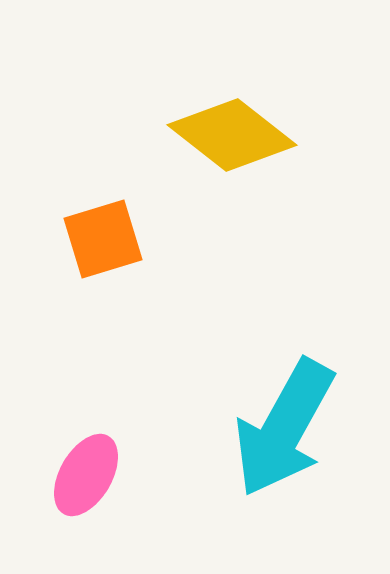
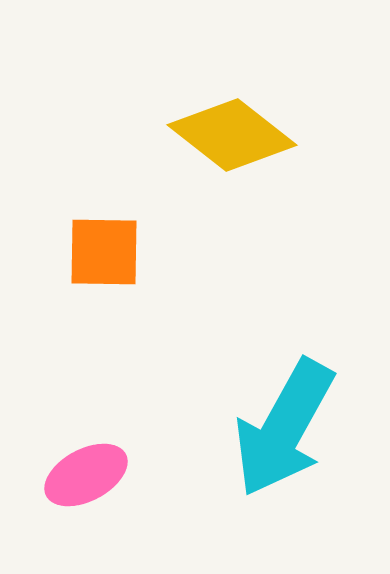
orange square: moved 1 px right, 13 px down; rotated 18 degrees clockwise
pink ellipse: rotated 32 degrees clockwise
